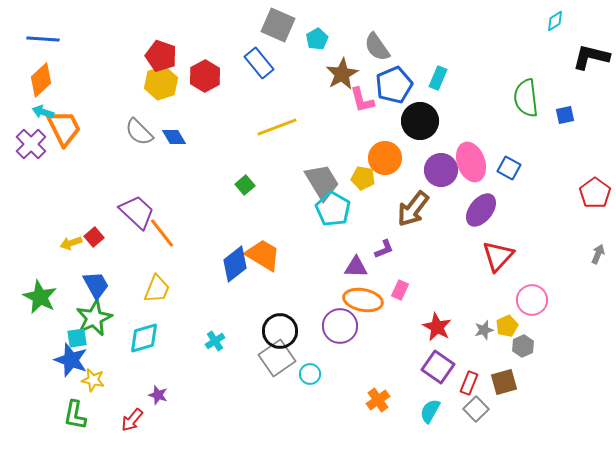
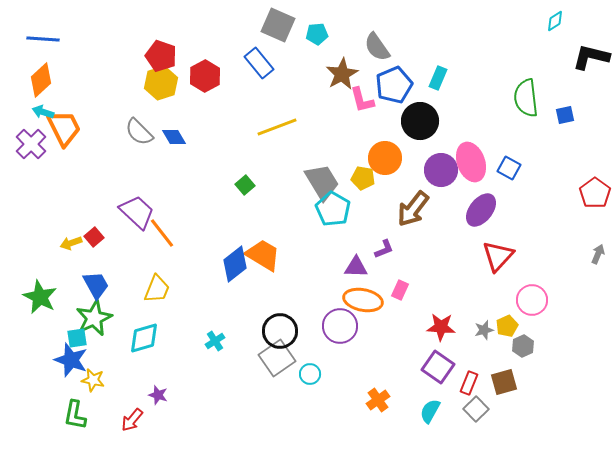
cyan pentagon at (317, 39): moved 5 px up; rotated 25 degrees clockwise
red star at (437, 327): moved 4 px right; rotated 24 degrees counterclockwise
